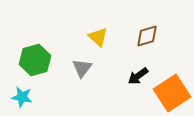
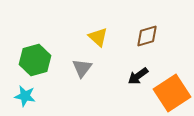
cyan star: moved 3 px right, 1 px up
